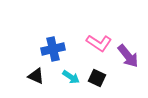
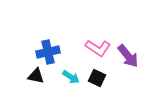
pink L-shape: moved 1 px left, 5 px down
blue cross: moved 5 px left, 3 px down
black triangle: rotated 12 degrees counterclockwise
